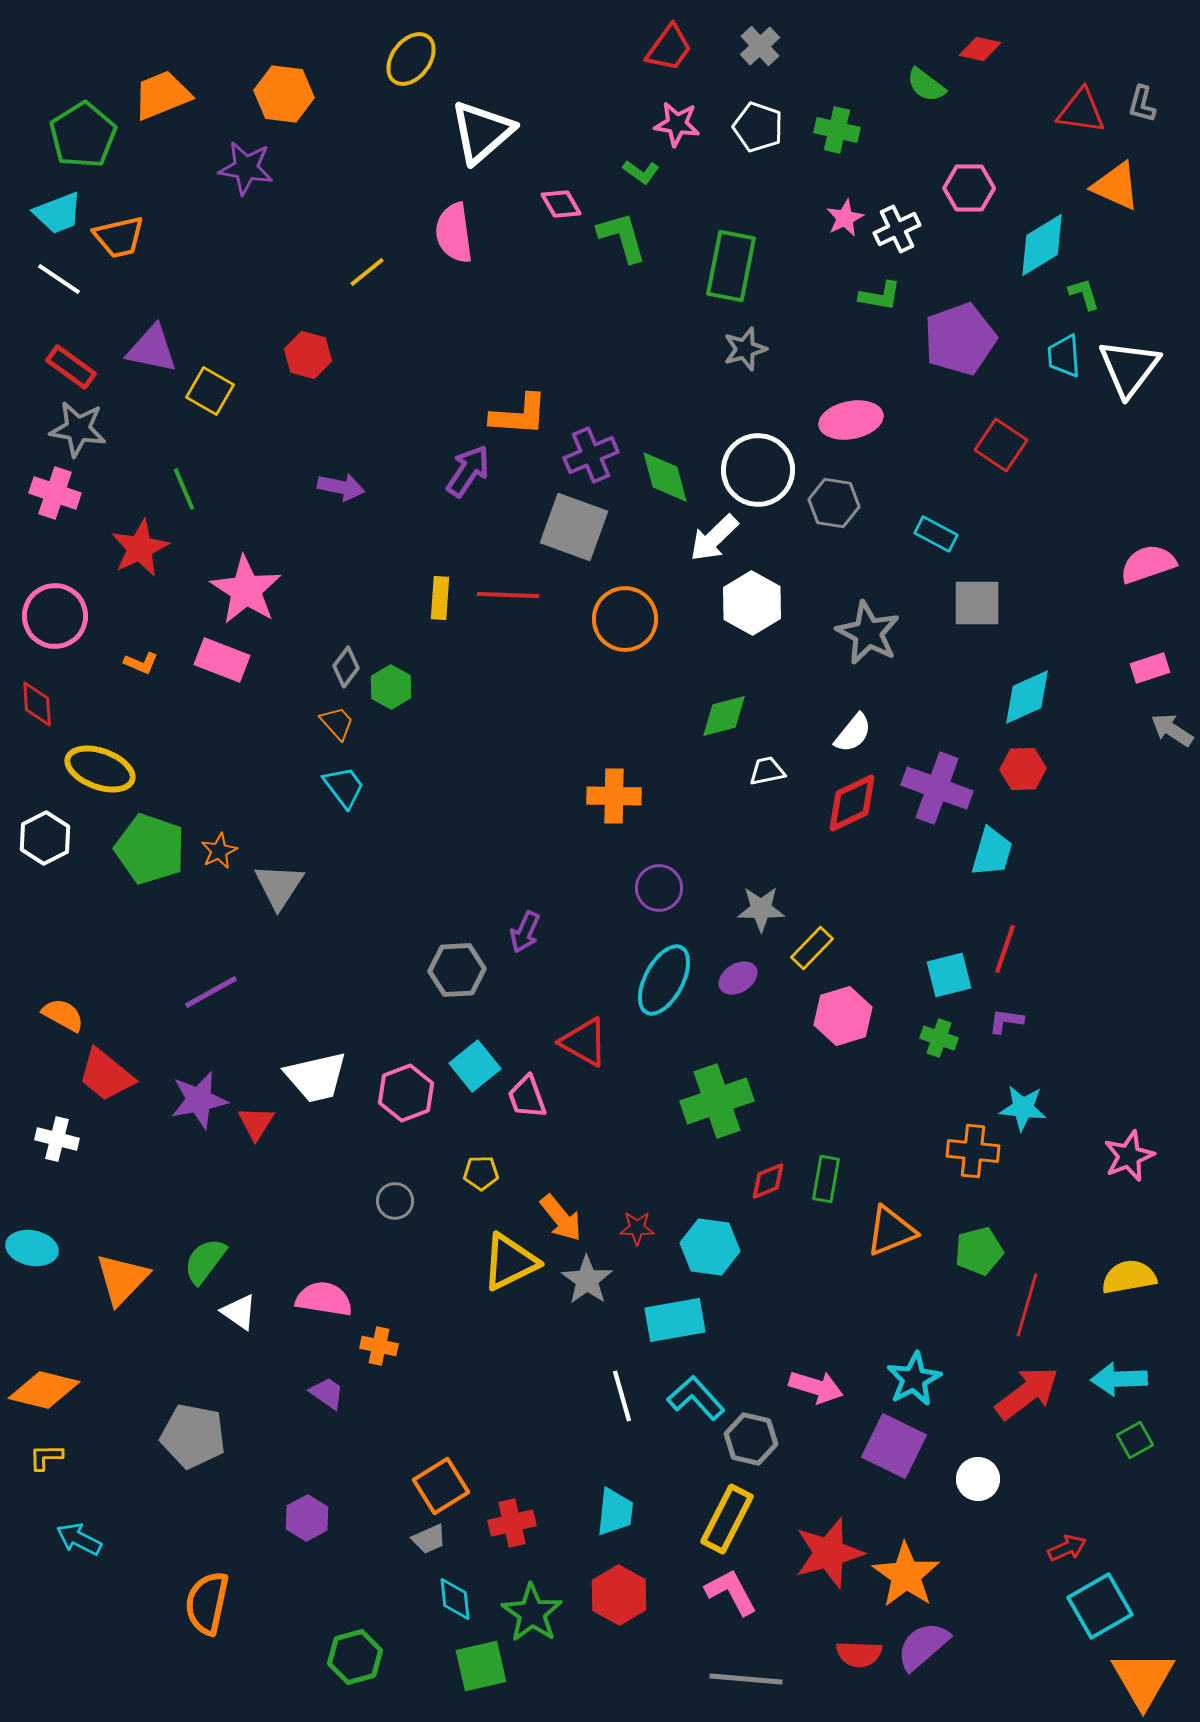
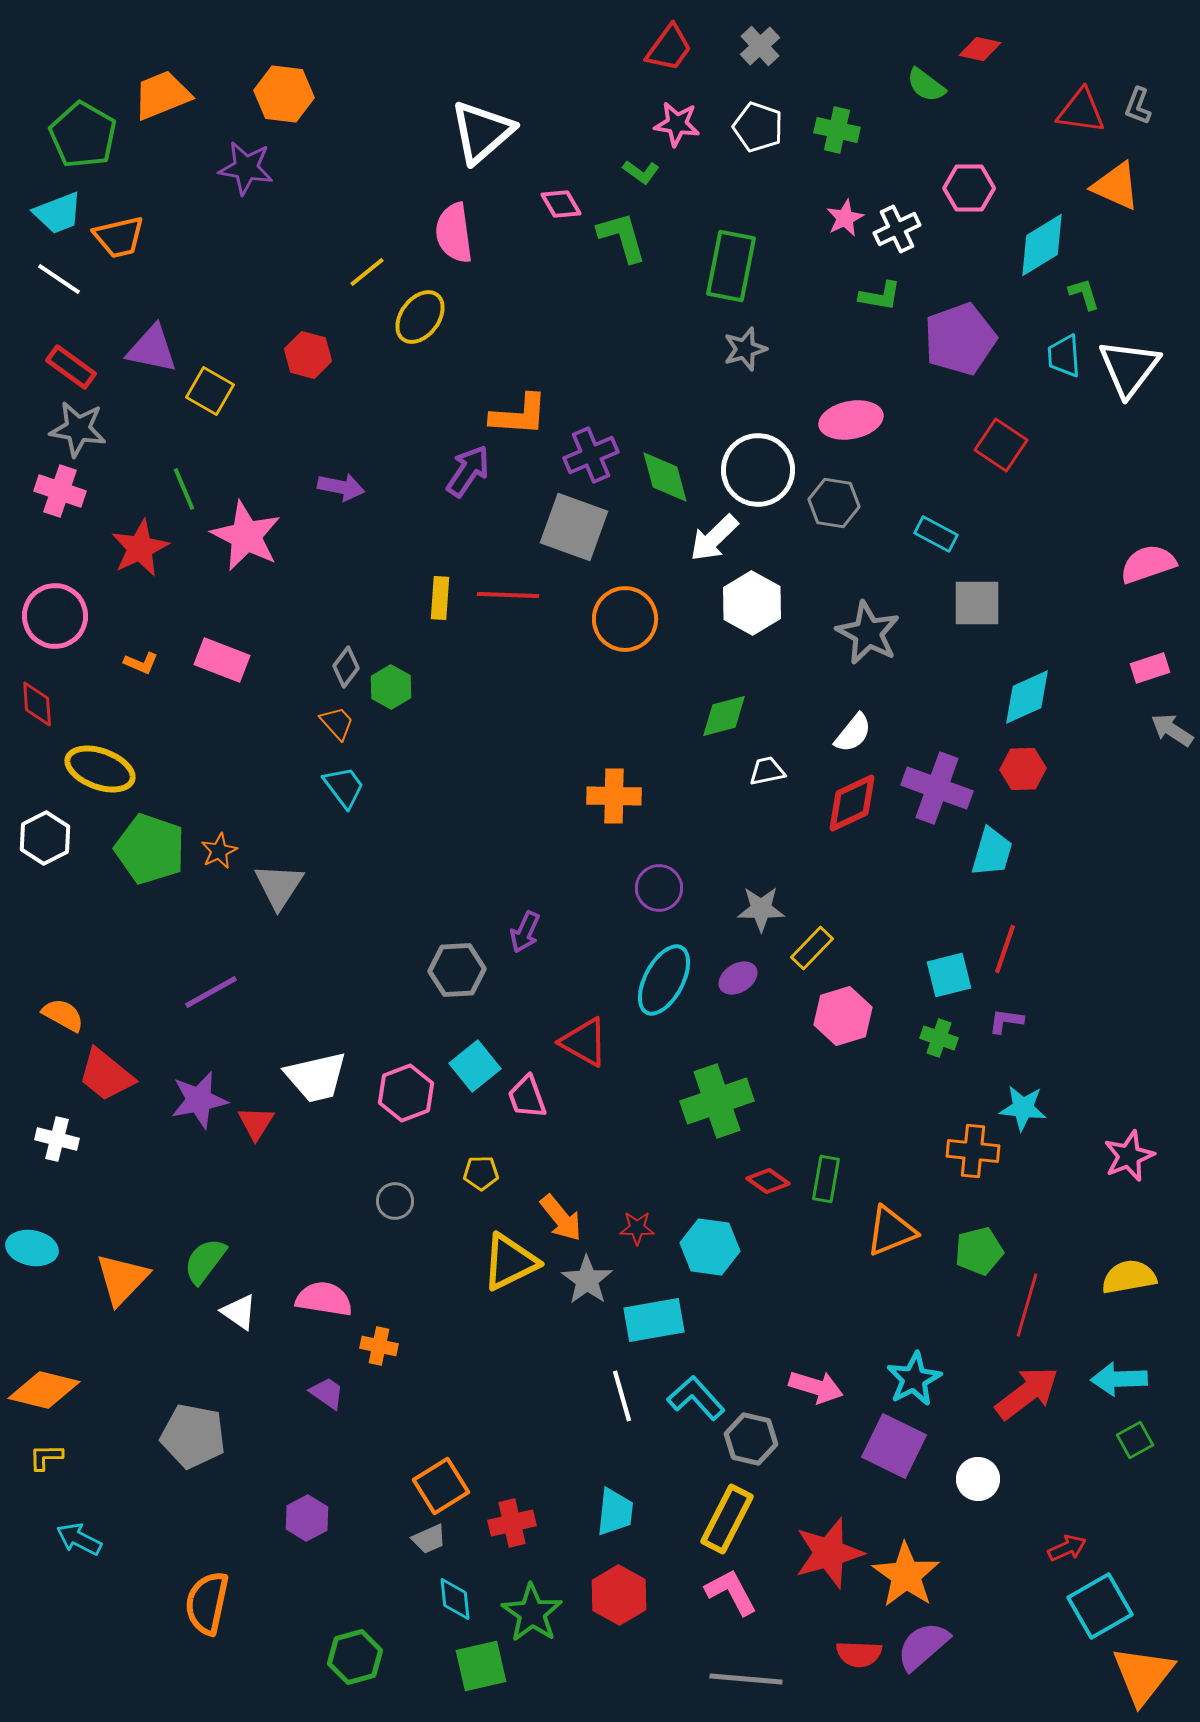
yellow ellipse at (411, 59): moved 9 px right, 258 px down
gray L-shape at (1142, 104): moved 4 px left, 2 px down; rotated 6 degrees clockwise
green pentagon at (83, 135): rotated 10 degrees counterclockwise
pink cross at (55, 493): moved 5 px right, 2 px up
pink star at (246, 590): moved 54 px up; rotated 6 degrees counterclockwise
red diamond at (768, 1181): rotated 57 degrees clockwise
cyan rectangle at (675, 1320): moved 21 px left
orange triangle at (1143, 1679): moved 4 px up; rotated 8 degrees clockwise
